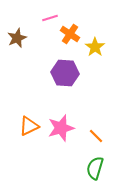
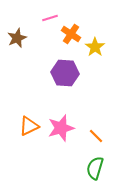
orange cross: moved 1 px right
